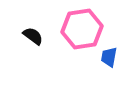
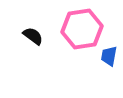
blue trapezoid: moved 1 px up
